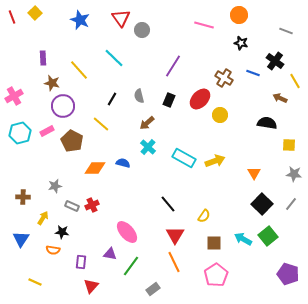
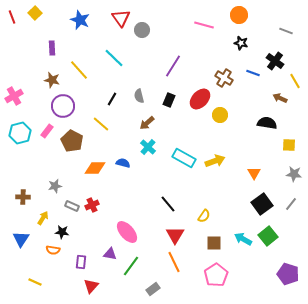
purple rectangle at (43, 58): moved 9 px right, 10 px up
brown star at (52, 83): moved 3 px up
pink rectangle at (47, 131): rotated 24 degrees counterclockwise
black square at (262, 204): rotated 10 degrees clockwise
